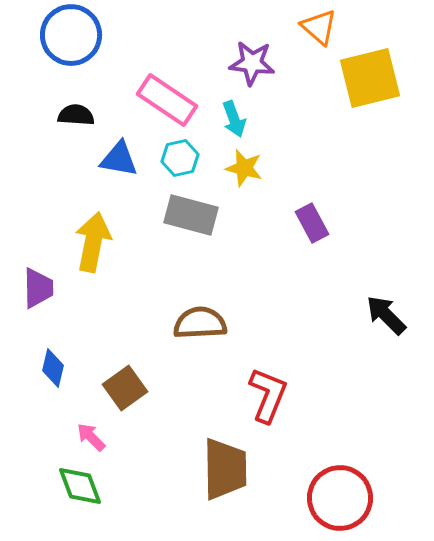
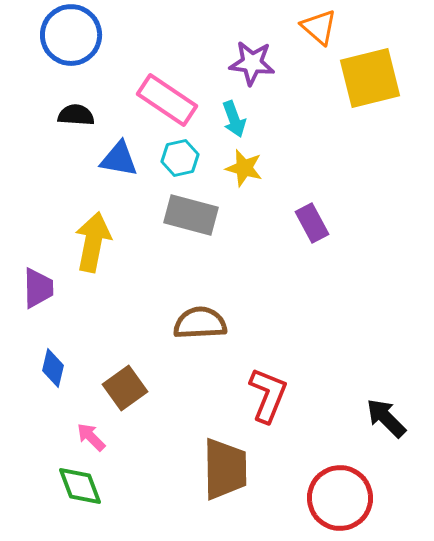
black arrow: moved 103 px down
